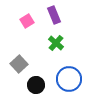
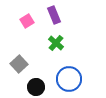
black circle: moved 2 px down
